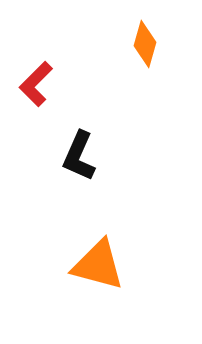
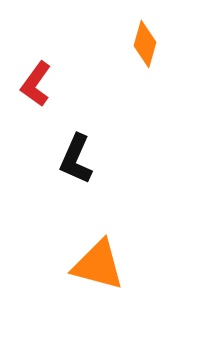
red L-shape: rotated 9 degrees counterclockwise
black L-shape: moved 3 px left, 3 px down
